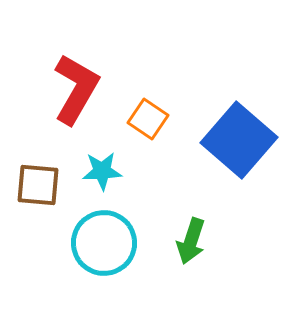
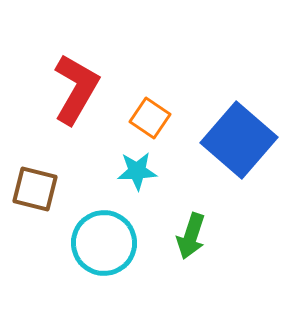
orange square: moved 2 px right, 1 px up
cyan star: moved 35 px right
brown square: moved 3 px left, 4 px down; rotated 9 degrees clockwise
green arrow: moved 5 px up
